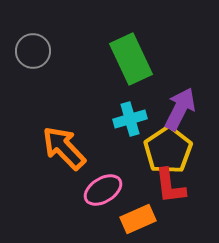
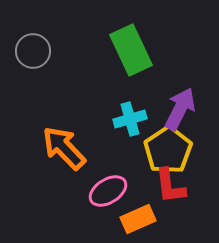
green rectangle: moved 9 px up
pink ellipse: moved 5 px right, 1 px down
